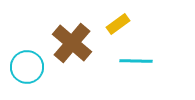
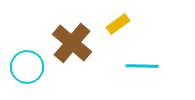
cyan line: moved 6 px right, 5 px down
